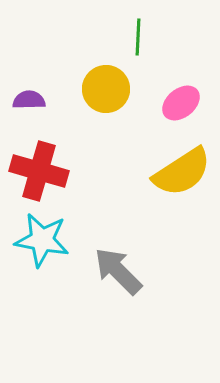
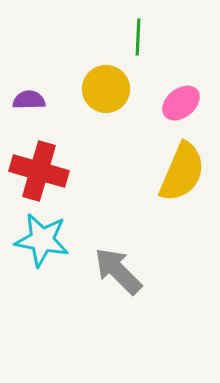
yellow semicircle: rotated 34 degrees counterclockwise
